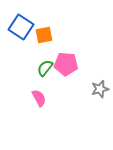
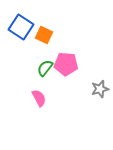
orange square: rotated 36 degrees clockwise
